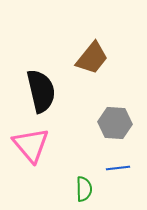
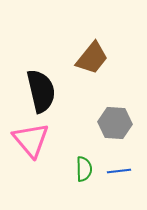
pink triangle: moved 5 px up
blue line: moved 1 px right, 3 px down
green semicircle: moved 20 px up
